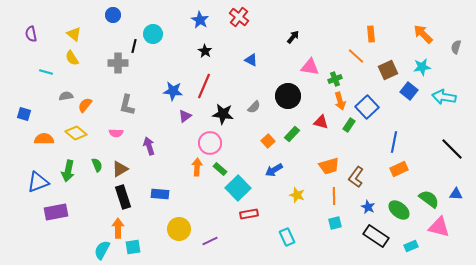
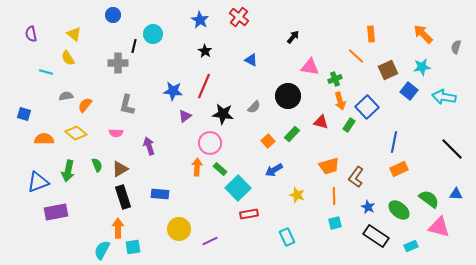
yellow semicircle at (72, 58): moved 4 px left
